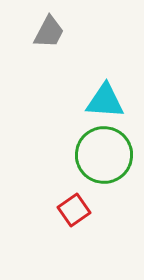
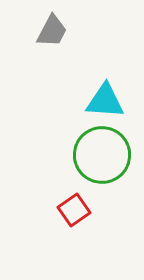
gray trapezoid: moved 3 px right, 1 px up
green circle: moved 2 px left
